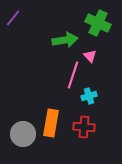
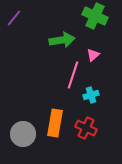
purple line: moved 1 px right
green cross: moved 3 px left, 7 px up
green arrow: moved 3 px left
pink triangle: moved 3 px right, 1 px up; rotated 32 degrees clockwise
cyan cross: moved 2 px right, 1 px up
orange rectangle: moved 4 px right
red cross: moved 2 px right, 1 px down; rotated 20 degrees clockwise
